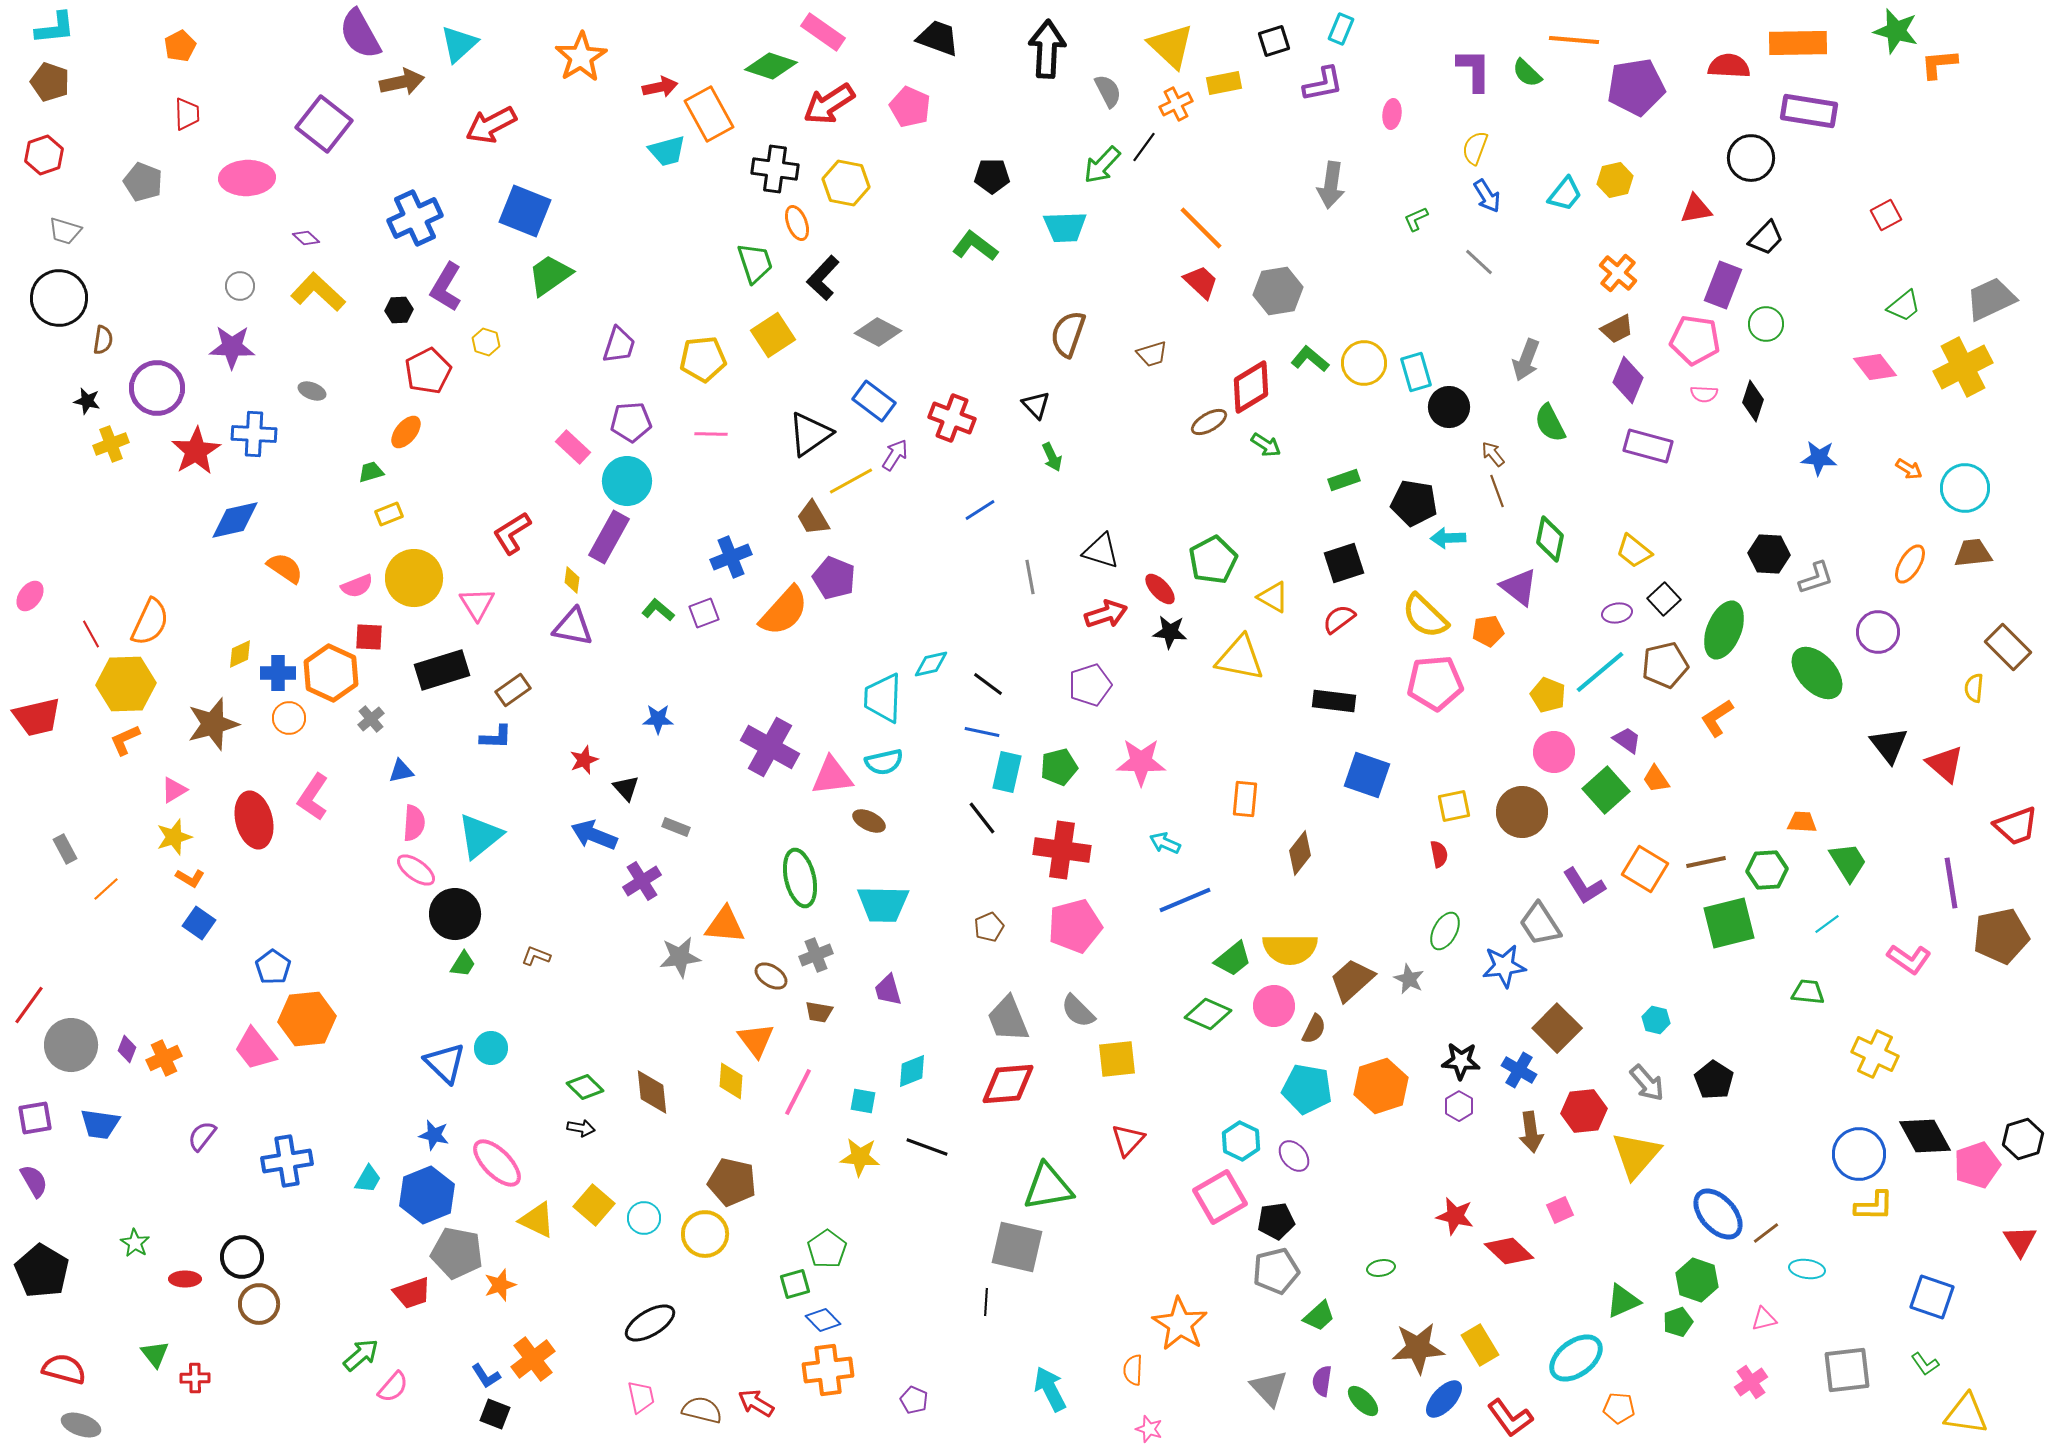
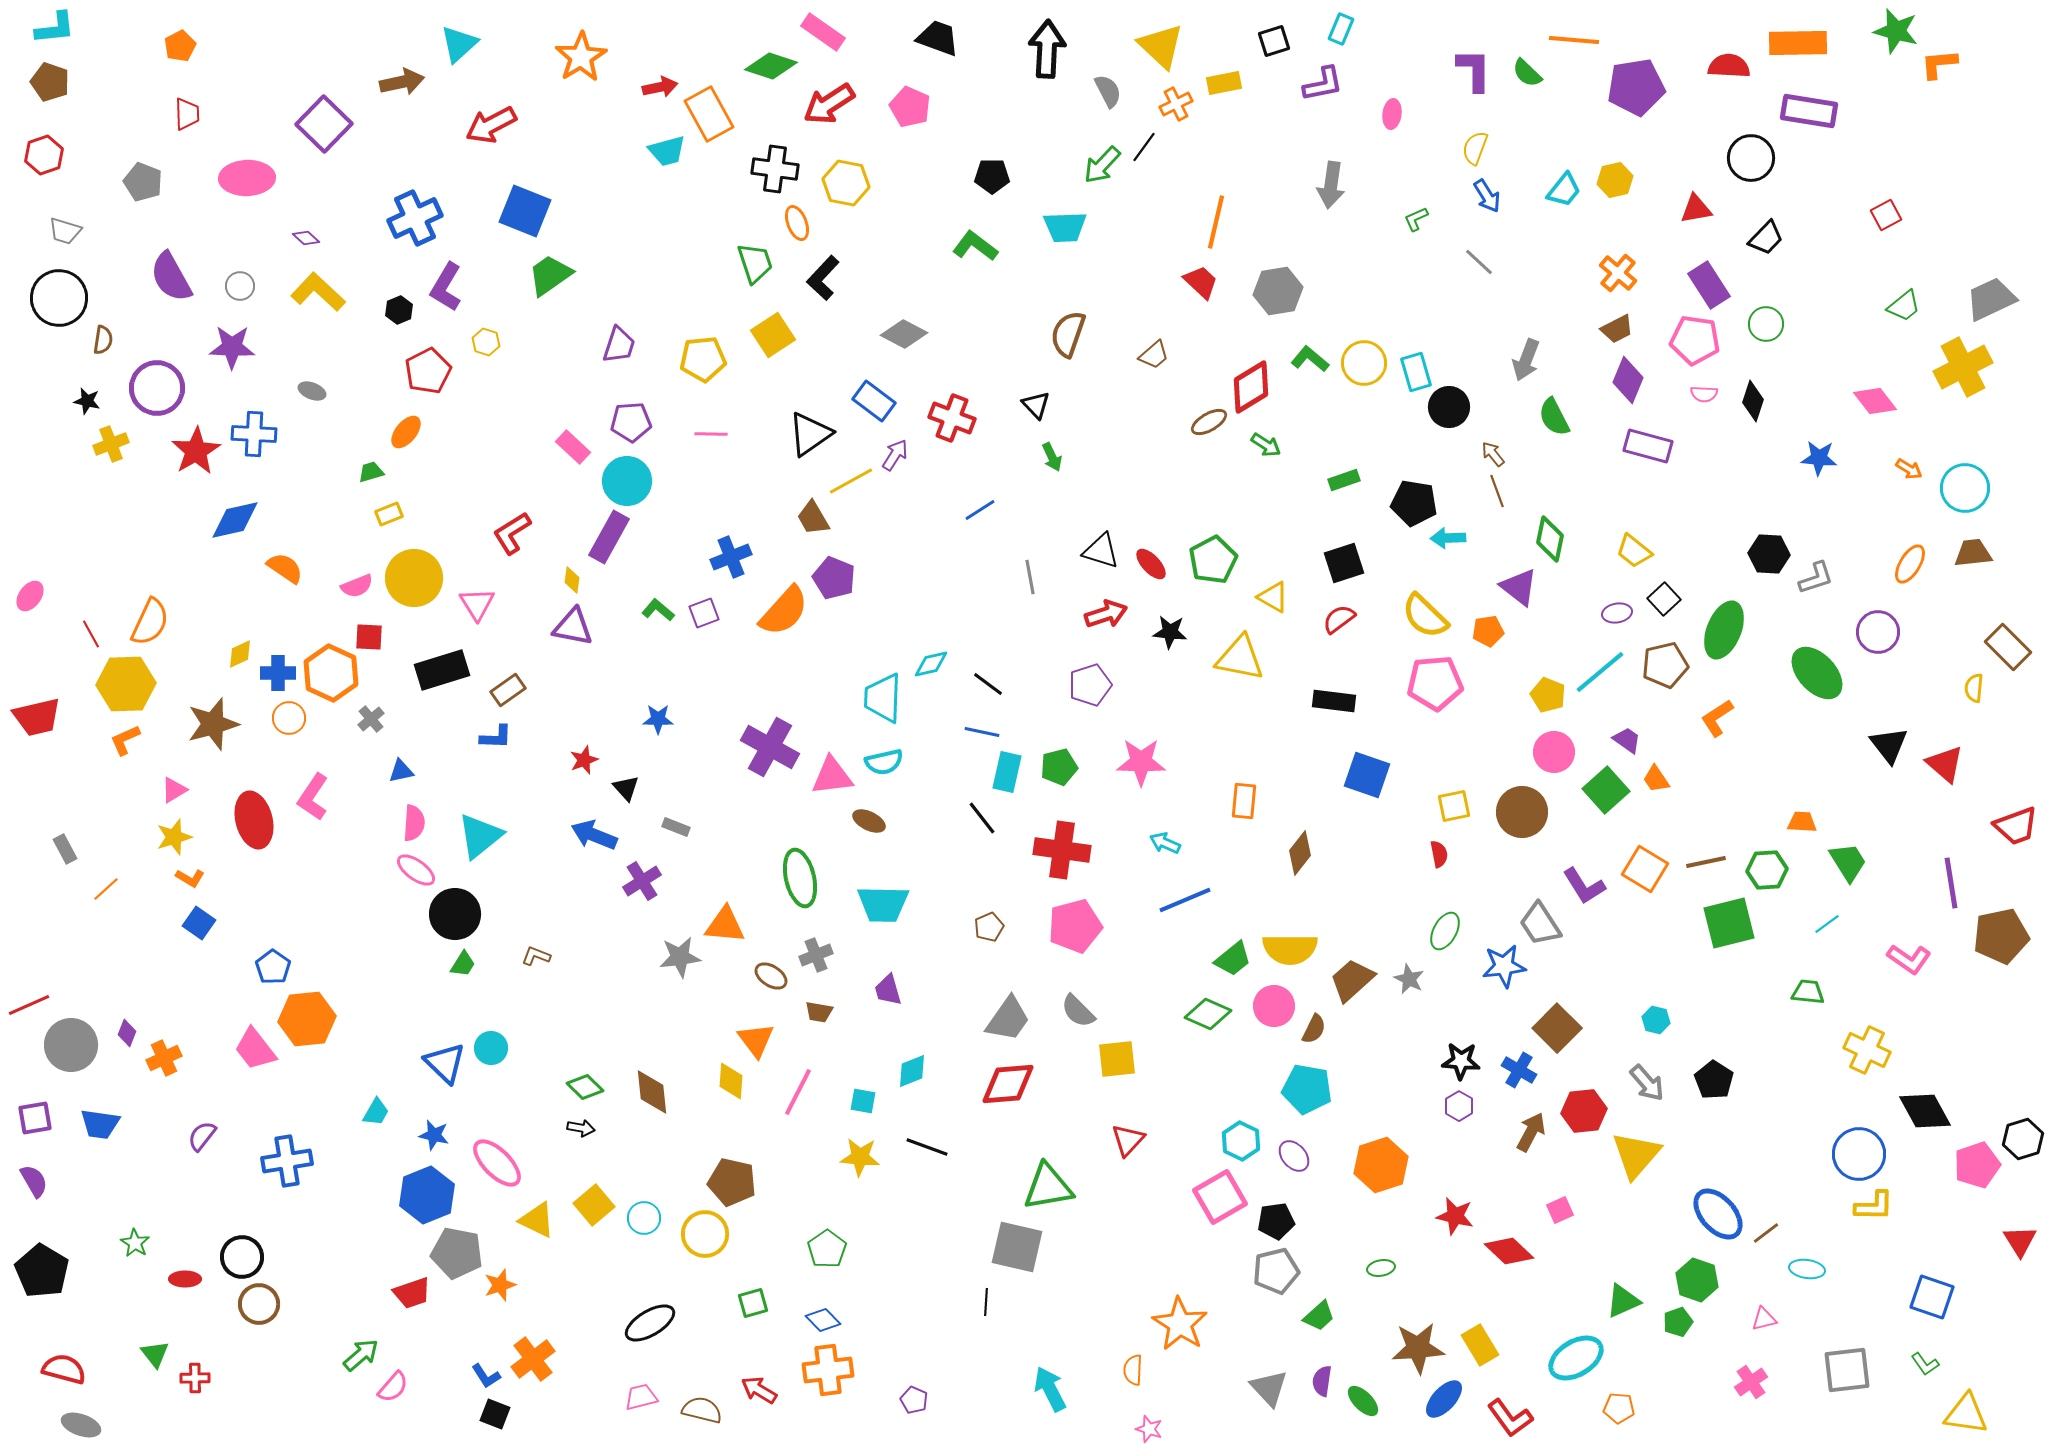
purple semicircle at (360, 34): moved 189 px left, 243 px down
yellow triangle at (1171, 46): moved 10 px left
purple square at (324, 124): rotated 6 degrees clockwise
cyan trapezoid at (1565, 194): moved 1 px left, 4 px up
orange line at (1201, 228): moved 15 px right, 6 px up; rotated 58 degrees clockwise
purple rectangle at (1723, 285): moved 14 px left; rotated 54 degrees counterclockwise
black hexagon at (399, 310): rotated 20 degrees counterclockwise
gray diamond at (878, 332): moved 26 px right, 2 px down
brown trapezoid at (1152, 354): moved 2 px right, 1 px down; rotated 24 degrees counterclockwise
pink diamond at (1875, 367): moved 34 px down
green semicircle at (1550, 423): moved 4 px right, 6 px up
red ellipse at (1160, 589): moved 9 px left, 25 px up
brown rectangle at (513, 690): moved 5 px left
orange rectangle at (1245, 799): moved 1 px left, 2 px down
red line at (29, 1005): rotated 30 degrees clockwise
gray trapezoid at (1008, 1019): rotated 123 degrees counterclockwise
purple diamond at (127, 1049): moved 16 px up
yellow cross at (1875, 1054): moved 8 px left, 4 px up
orange hexagon at (1381, 1086): moved 79 px down
brown arrow at (1531, 1132): rotated 144 degrees counterclockwise
black diamond at (1925, 1136): moved 25 px up
cyan trapezoid at (368, 1179): moved 8 px right, 67 px up
yellow square at (594, 1205): rotated 9 degrees clockwise
green square at (795, 1284): moved 42 px left, 19 px down
cyan ellipse at (1576, 1358): rotated 6 degrees clockwise
pink trapezoid at (641, 1397): rotated 92 degrees counterclockwise
red arrow at (756, 1403): moved 3 px right, 13 px up
